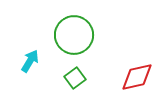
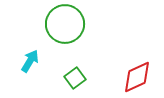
green circle: moved 9 px left, 11 px up
red diamond: rotated 12 degrees counterclockwise
